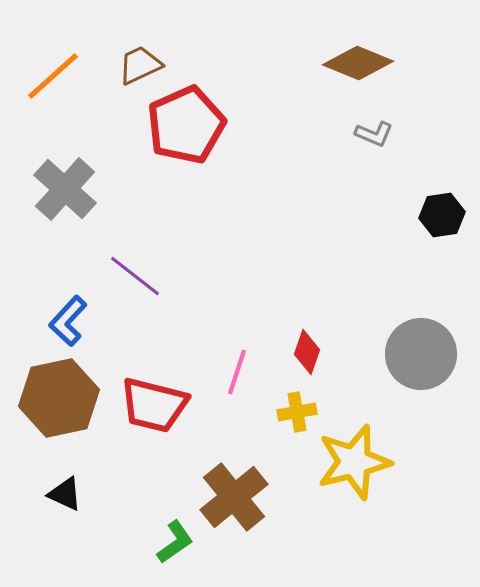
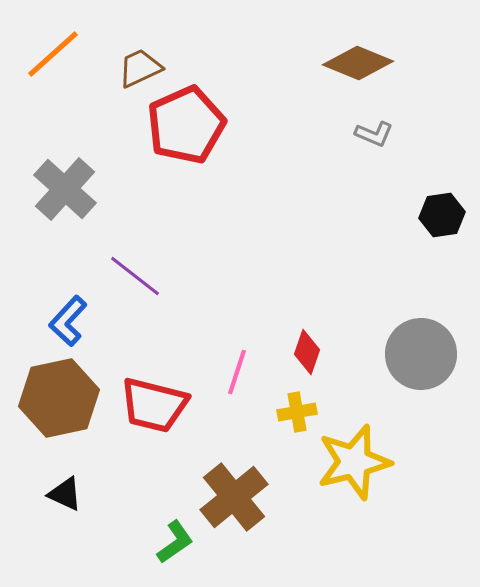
brown trapezoid: moved 3 px down
orange line: moved 22 px up
